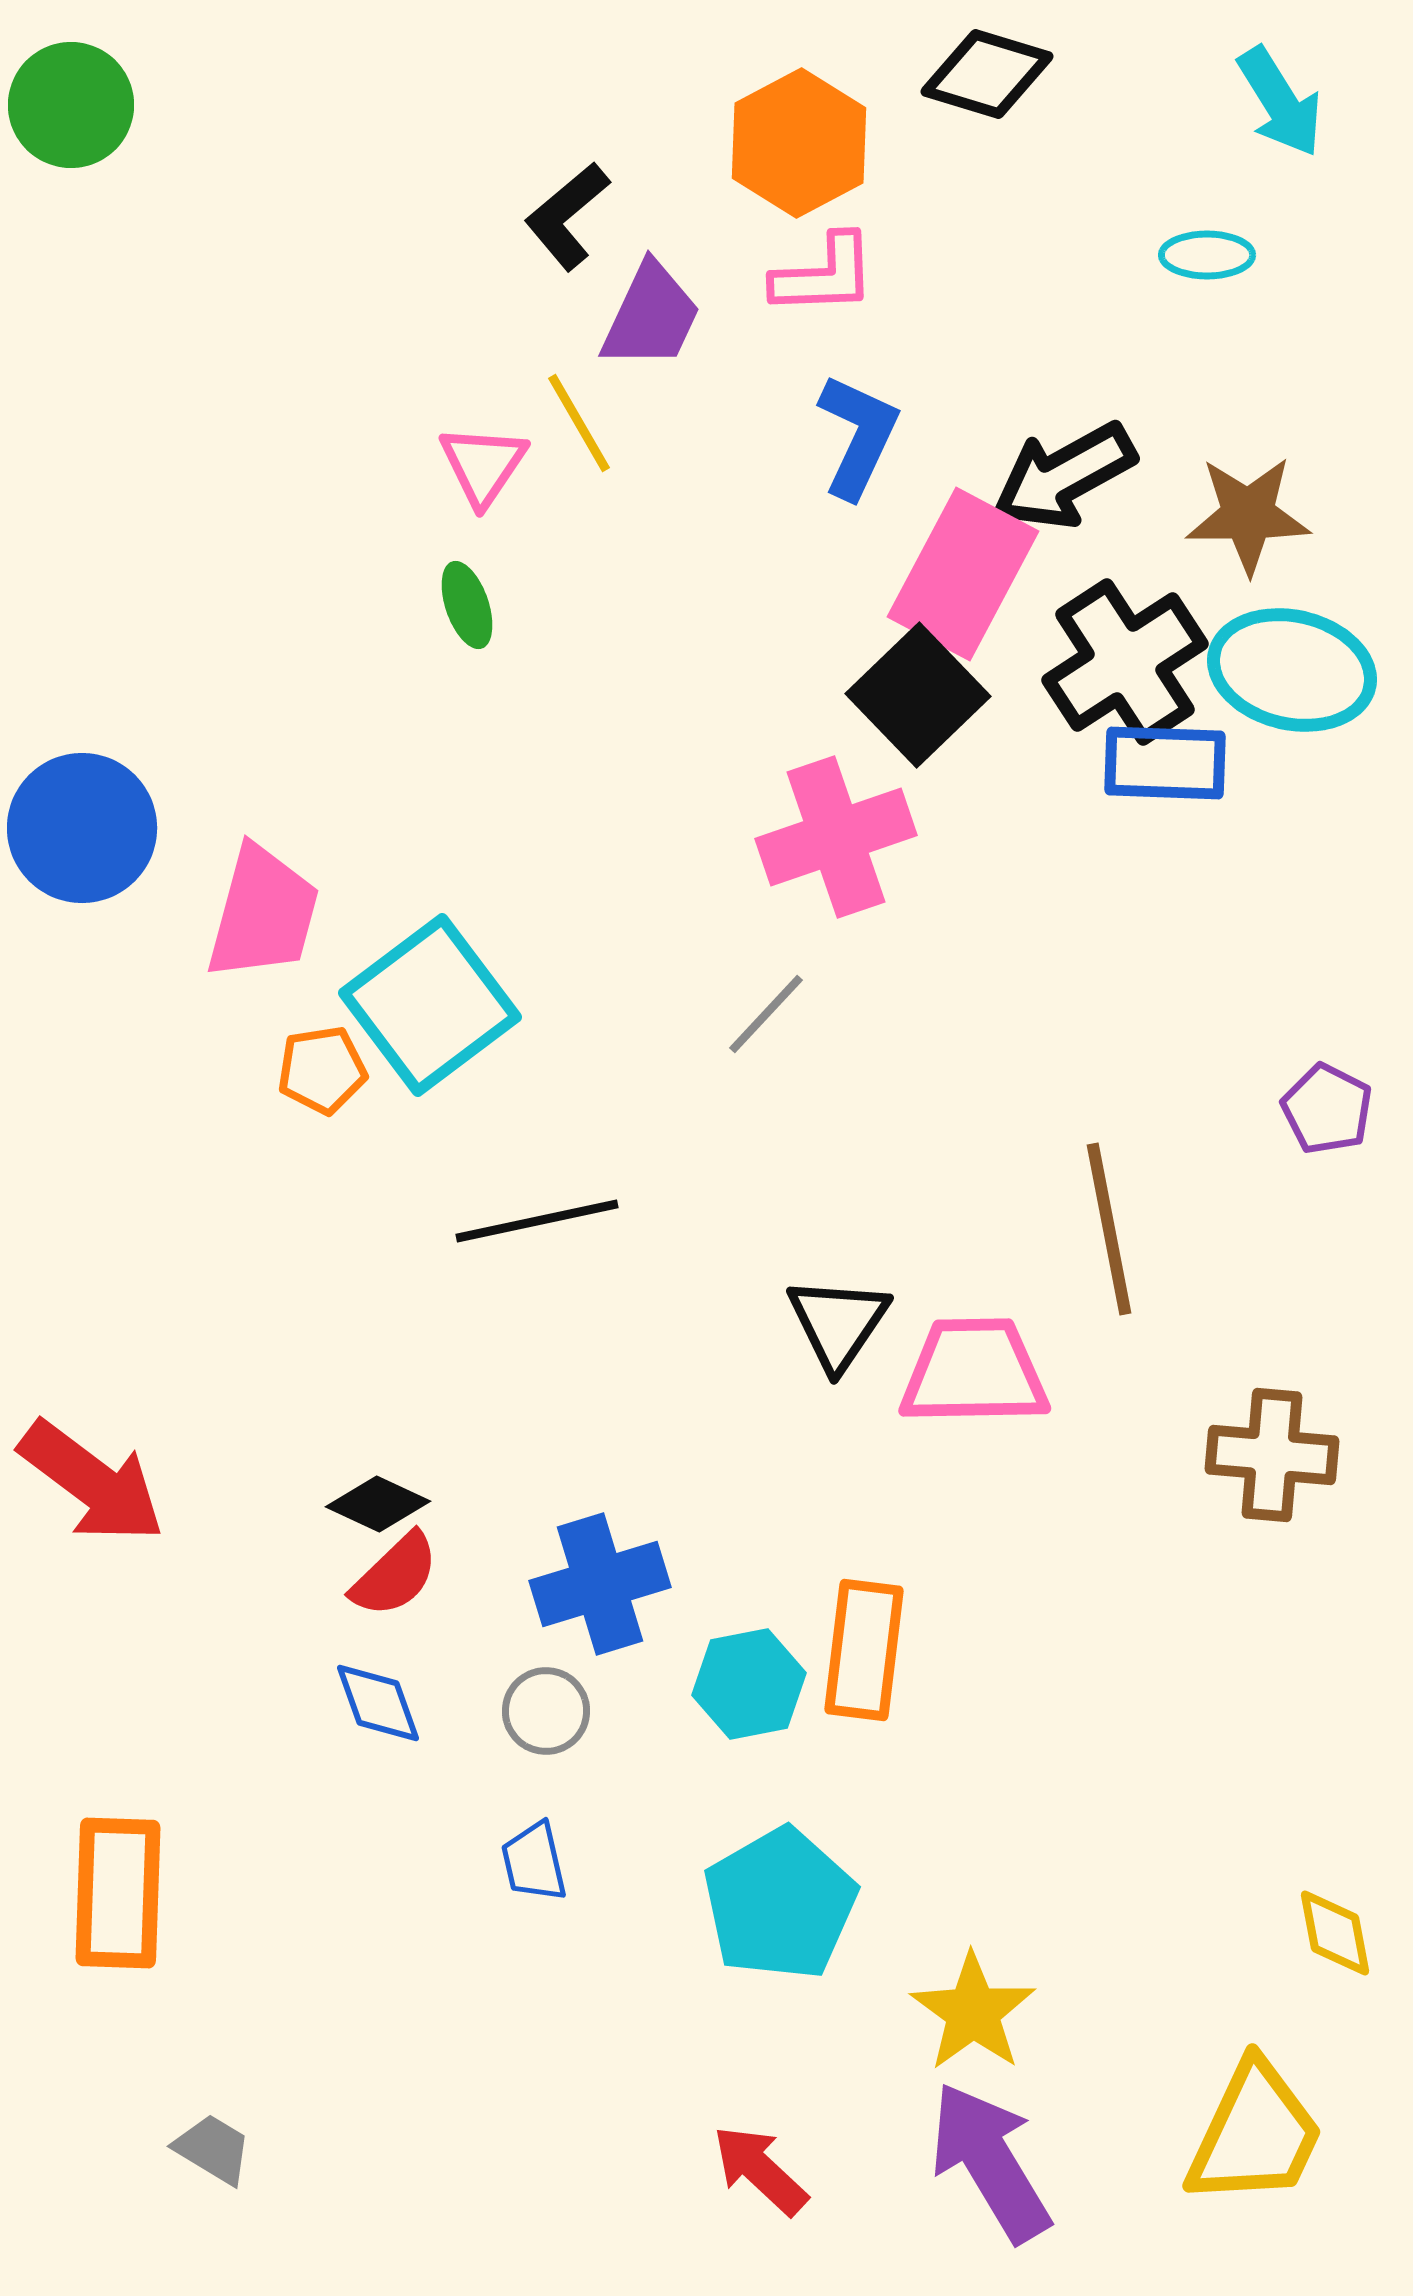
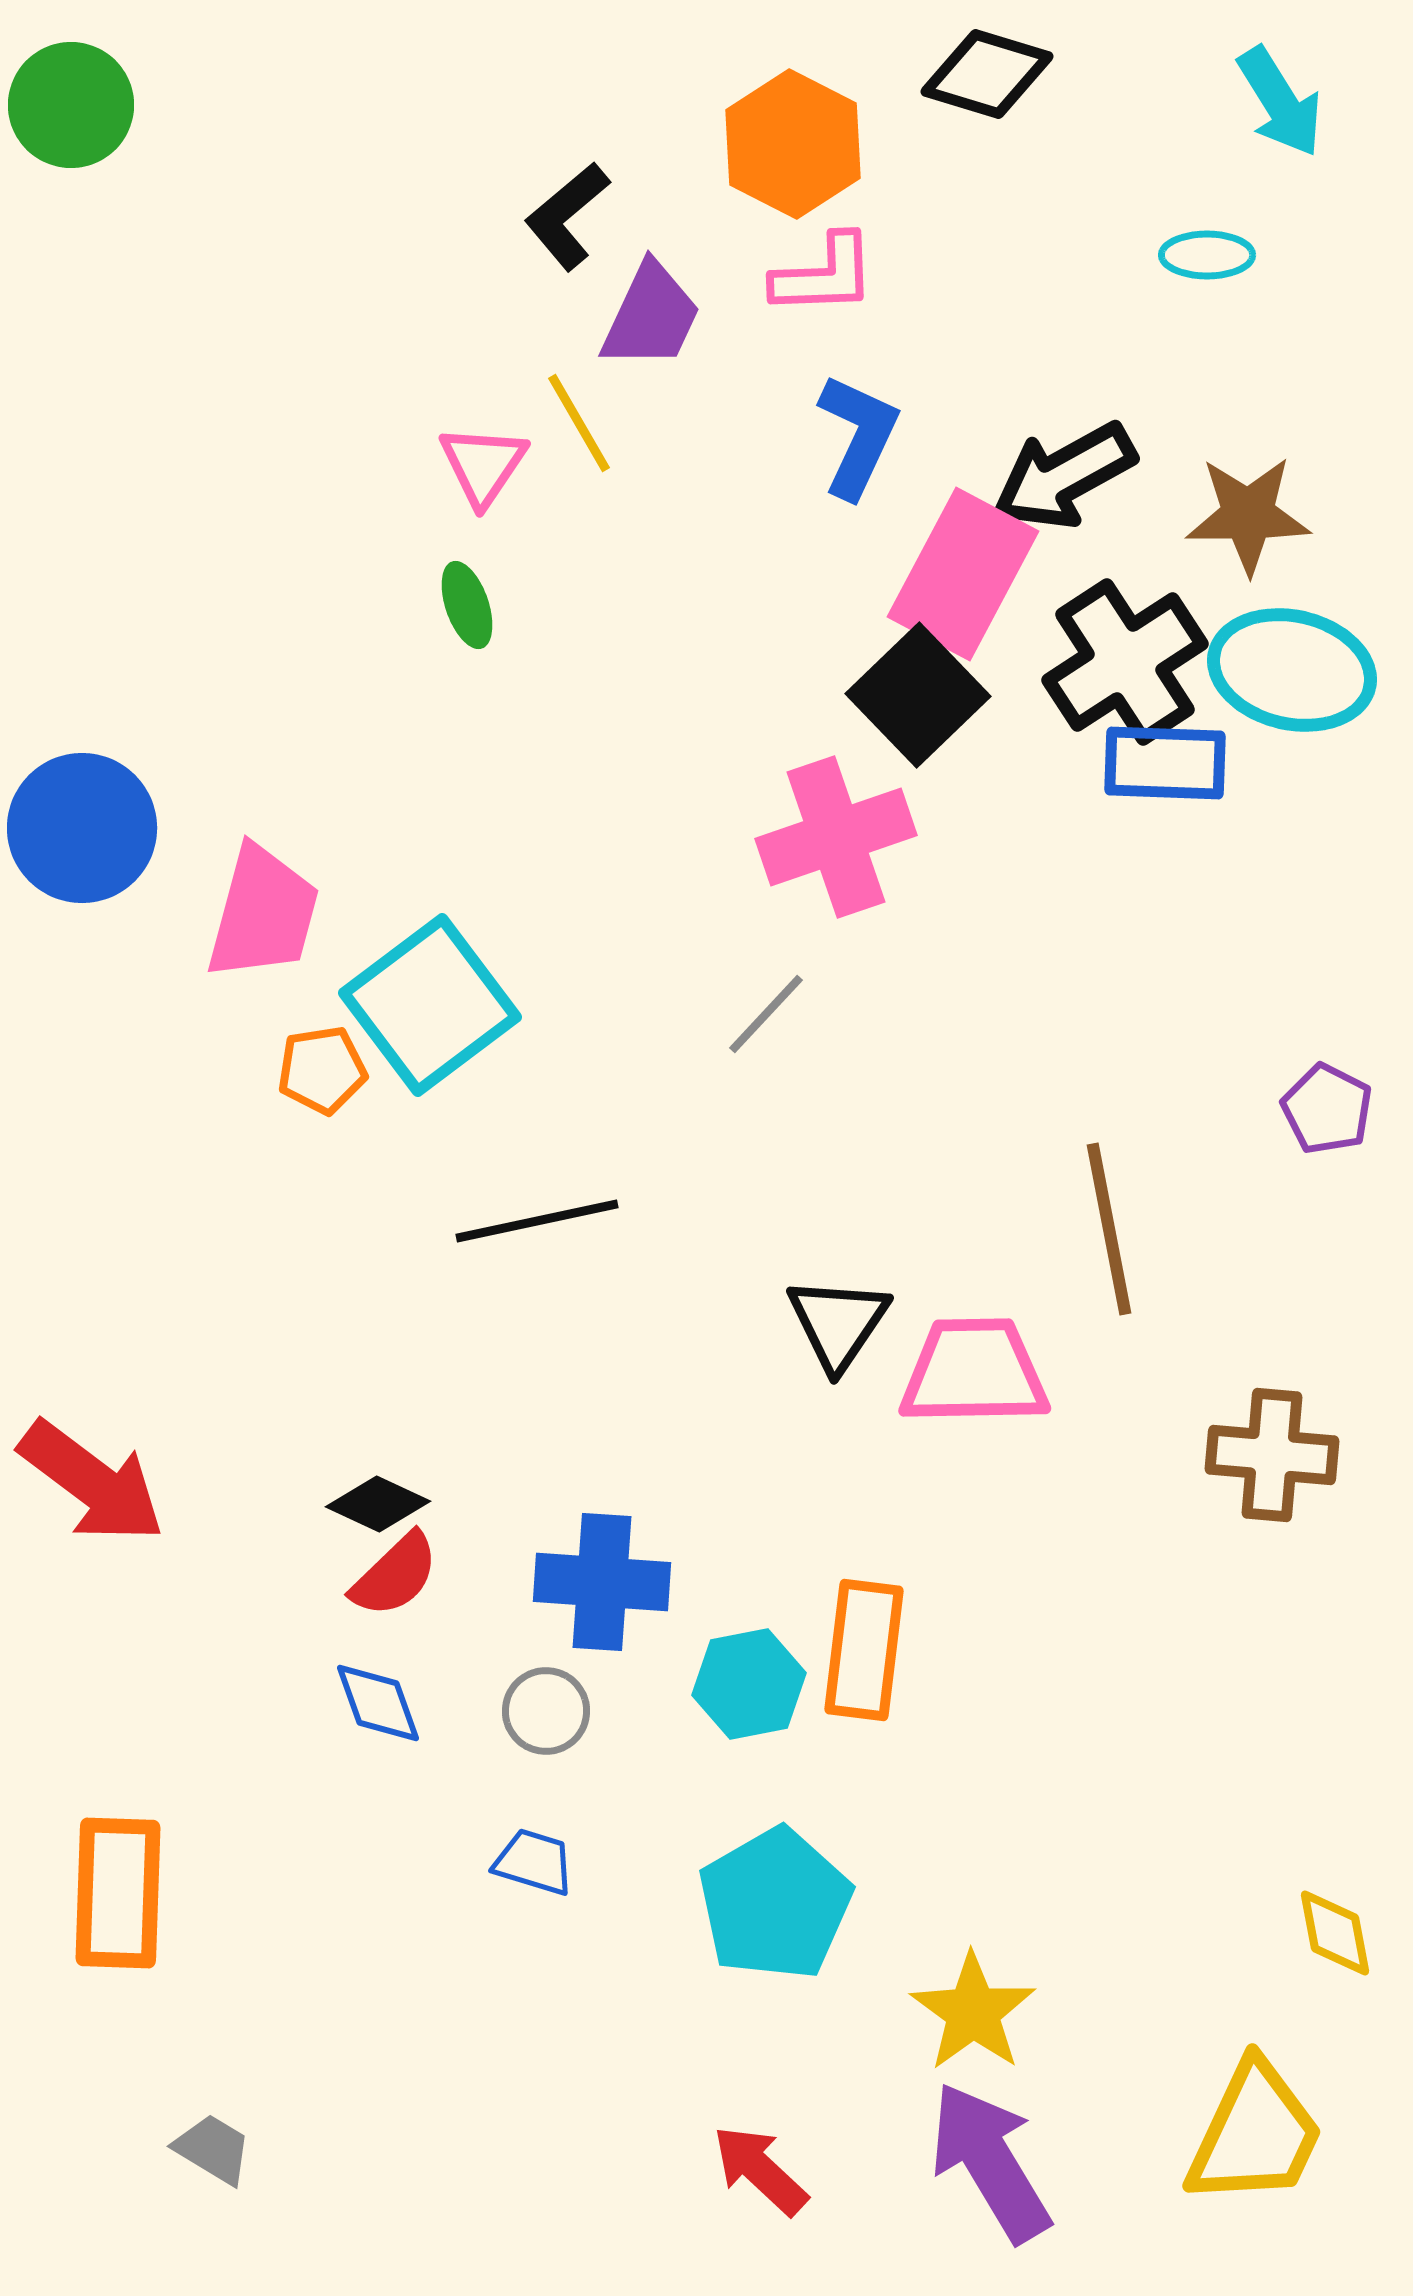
orange hexagon at (799, 143): moved 6 px left, 1 px down; rotated 5 degrees counterclockwise
blue cross at (600, 1584): moved 2 px right, 2 px up; rotated 21 degrees clockwise
blue trapezoid at (534, 1862): rotated 120 degrees clockwise
cyan pentagon at (780, 1904): moved 5 px left
